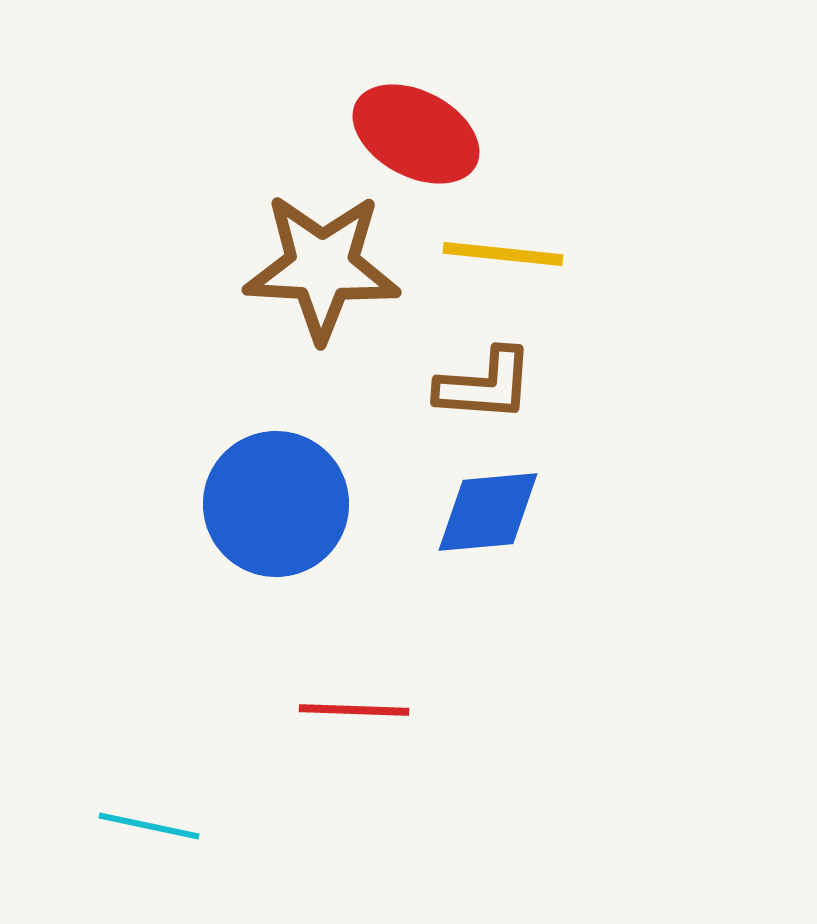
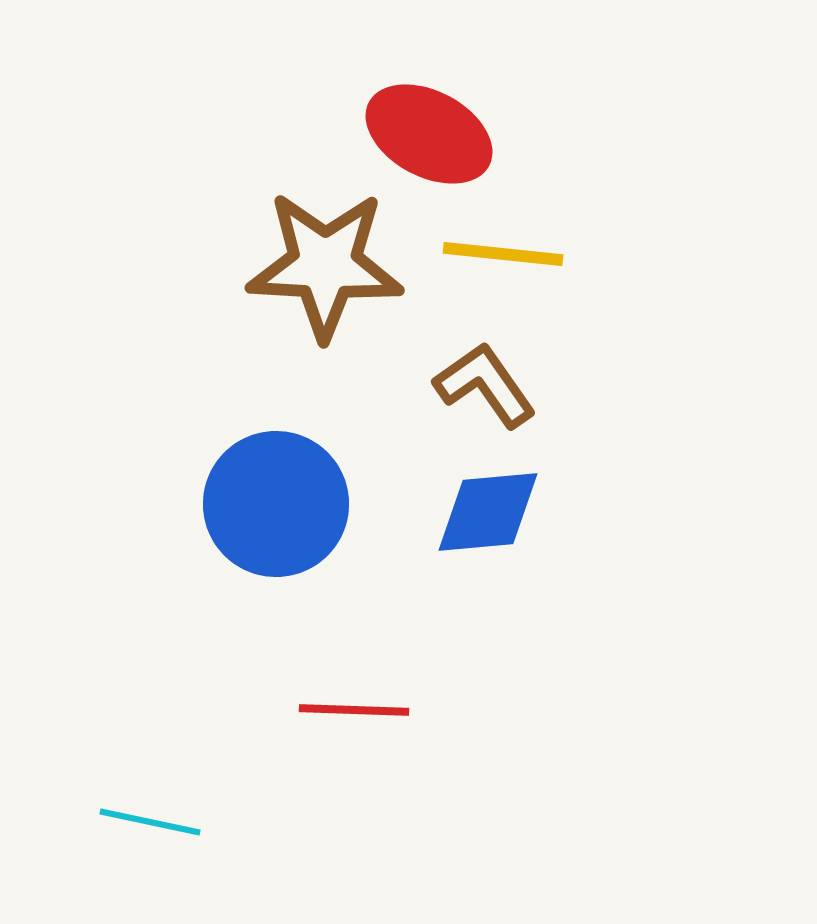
red ellipse: moved 13 px right
brown star: moved 3 px right, 2 px up
brown L-shape: rotated 129 degrees counterclockwise
cyan line: moved 1 px right, 4 px up
